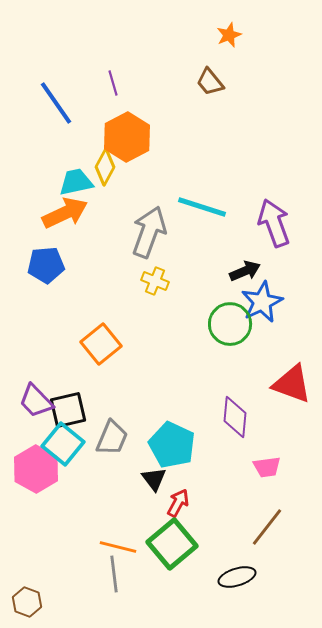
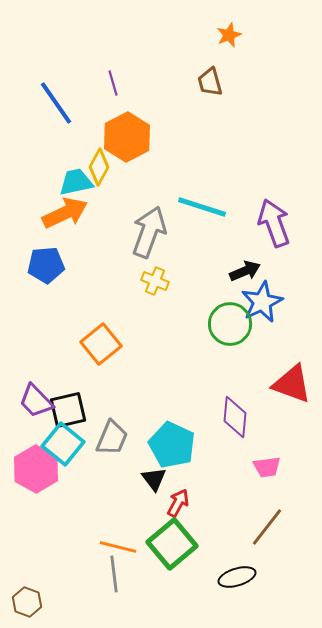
brown trapezoid: rotated 24 degrees clockwise
yellow diamond: moved 6 px left
